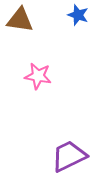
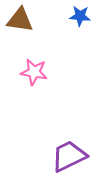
blue star: moved 2 px right, 1 px down; rotated 15 degrees counterclockwise
pink star: moved 4 px left, 4 px up
